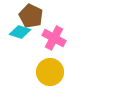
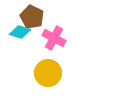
brown pentagon: moved 1 px right, 1 px down
yellow circle: moved 2 px left, 1 px down
